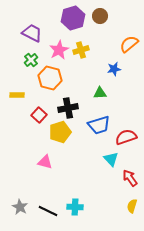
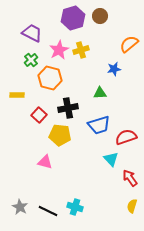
yellow pentagon: moved 3 px down; rotated 25 degrees clockwise
cyan cross: rotated 14 degrees clockwise
